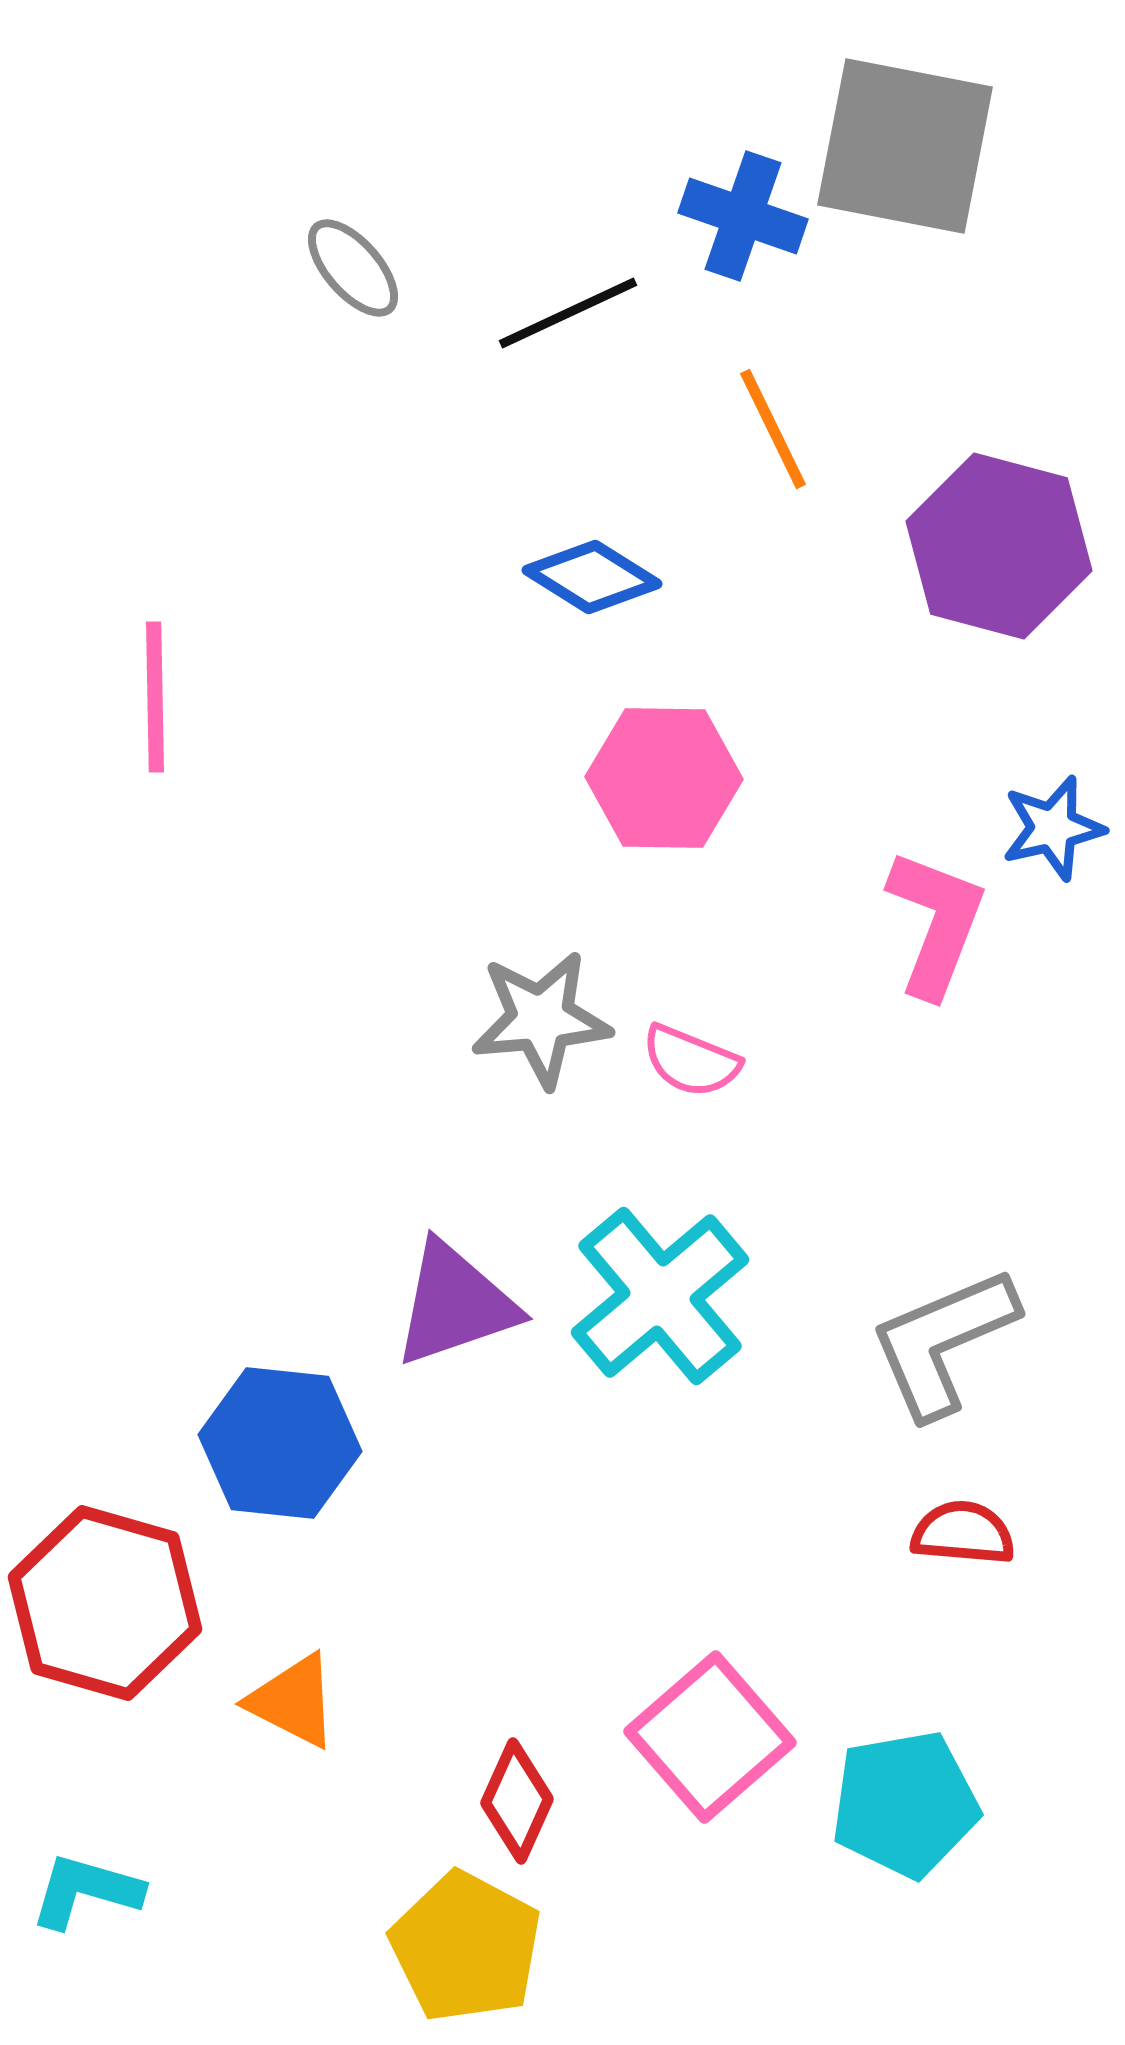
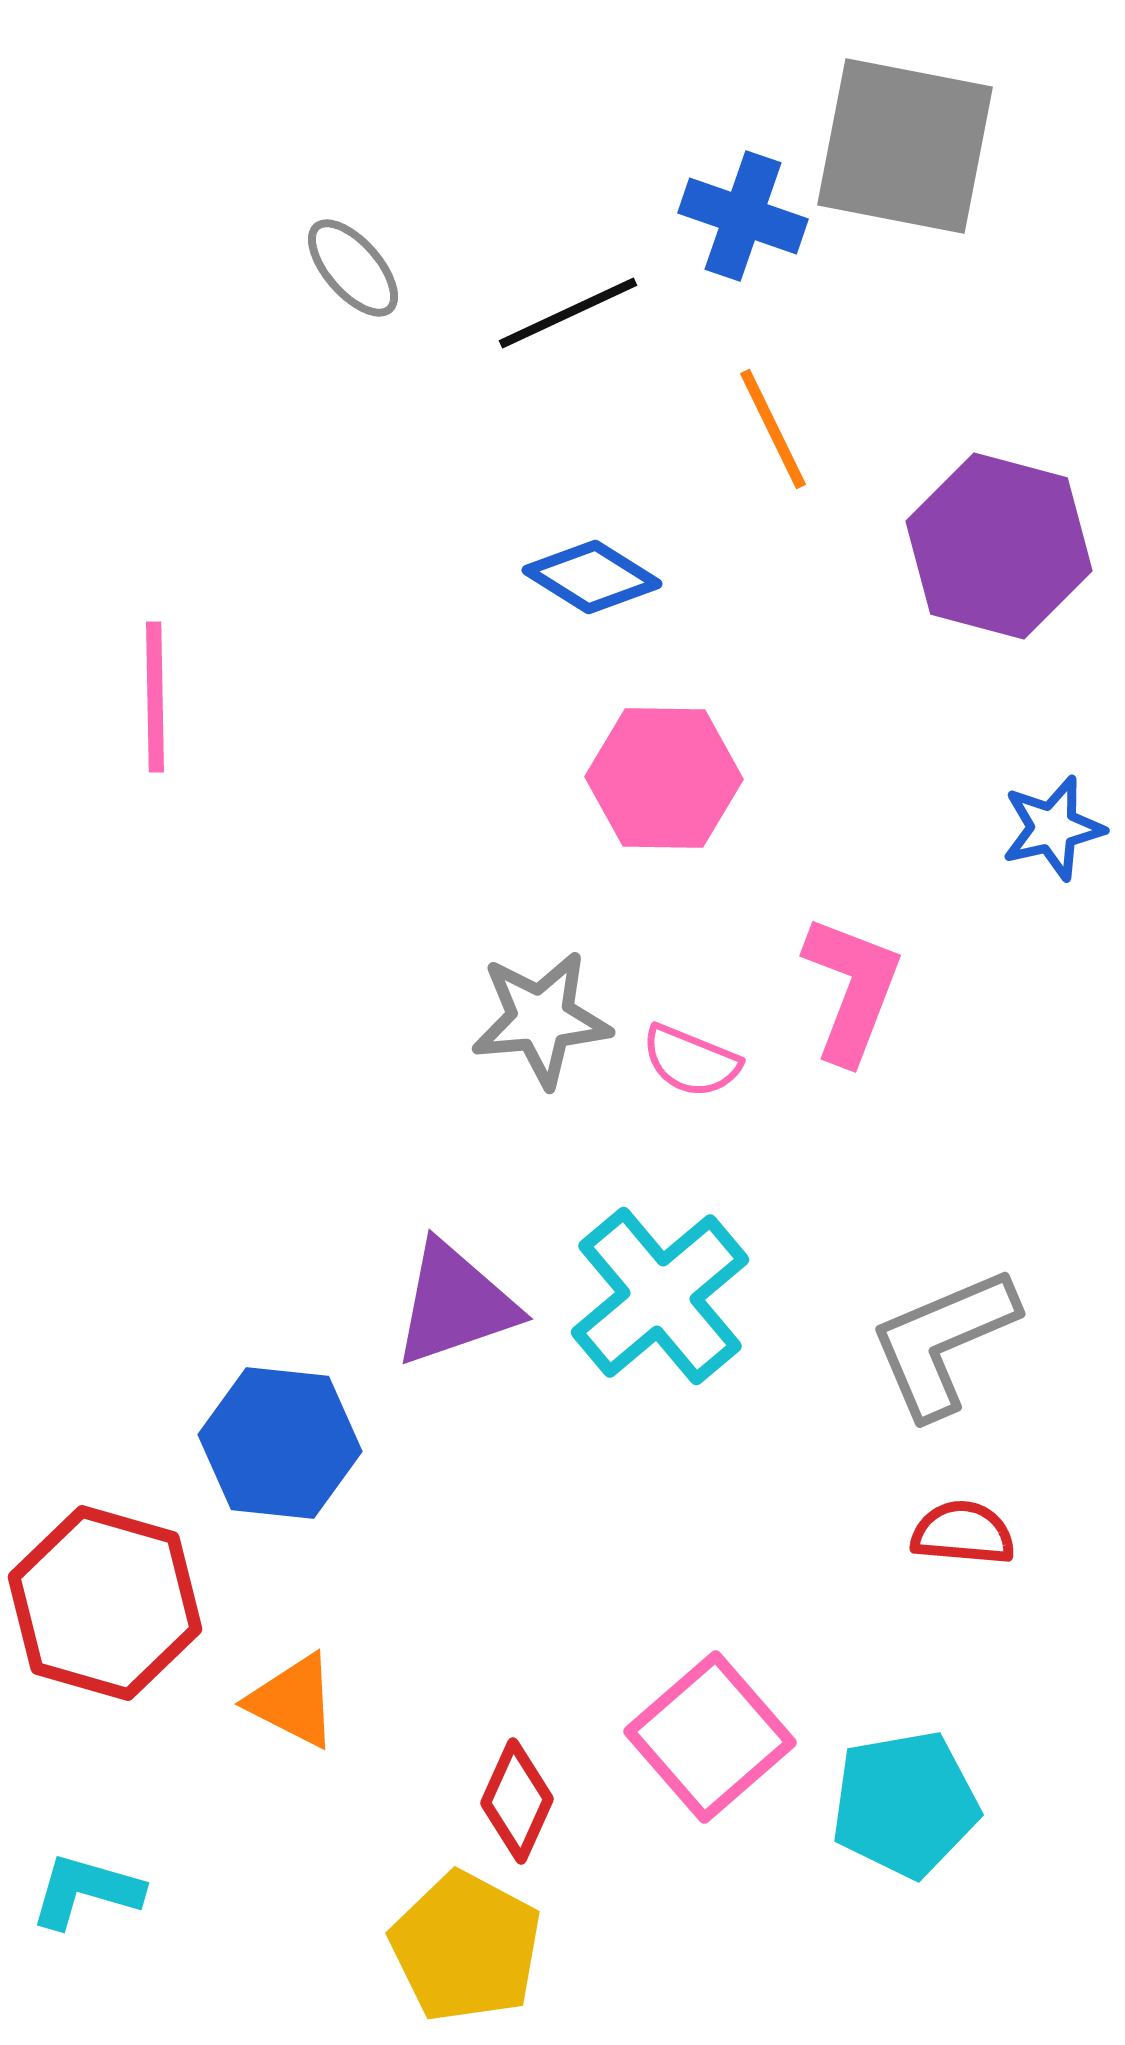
pink L-shape: moved 84 px left, 66 px down
